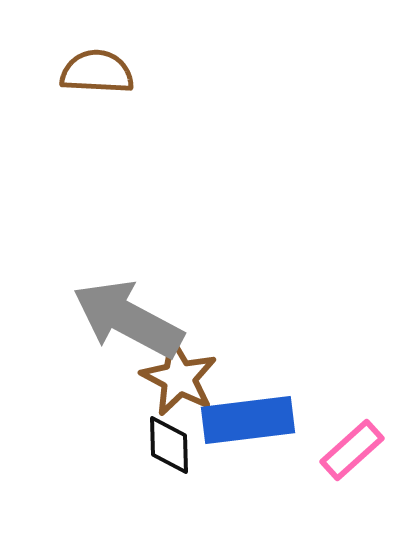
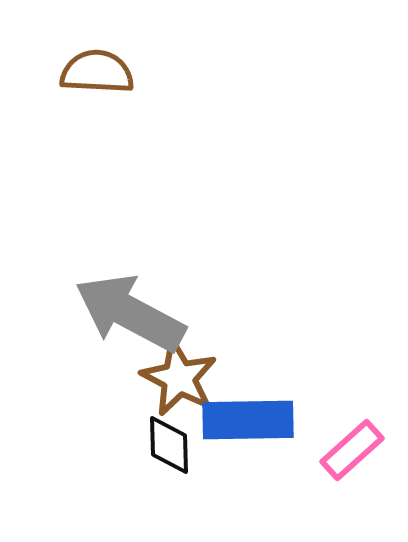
gray arrow: moved 2 px right, 6 px up
blue rectangle: rotated 6 degrees clockwise
